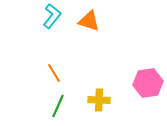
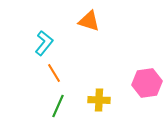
cyan L-shape: moved 8 px left, 27 px down
pink hexagon: moved 1 px left
